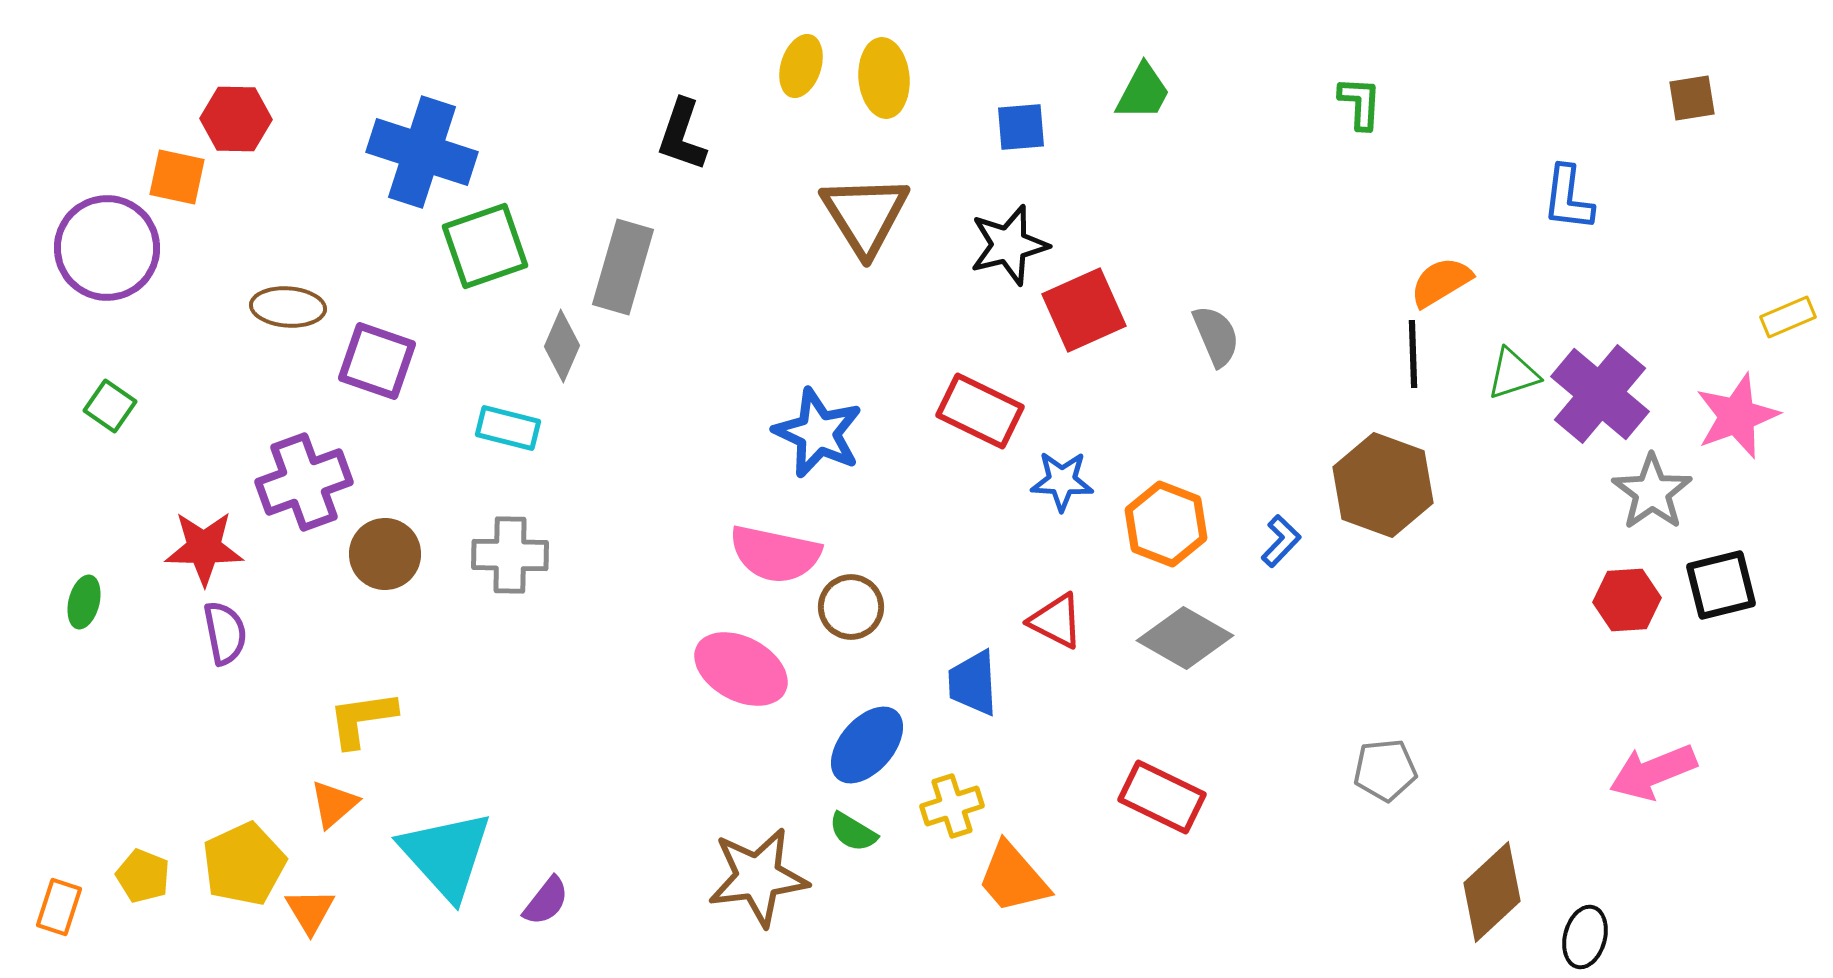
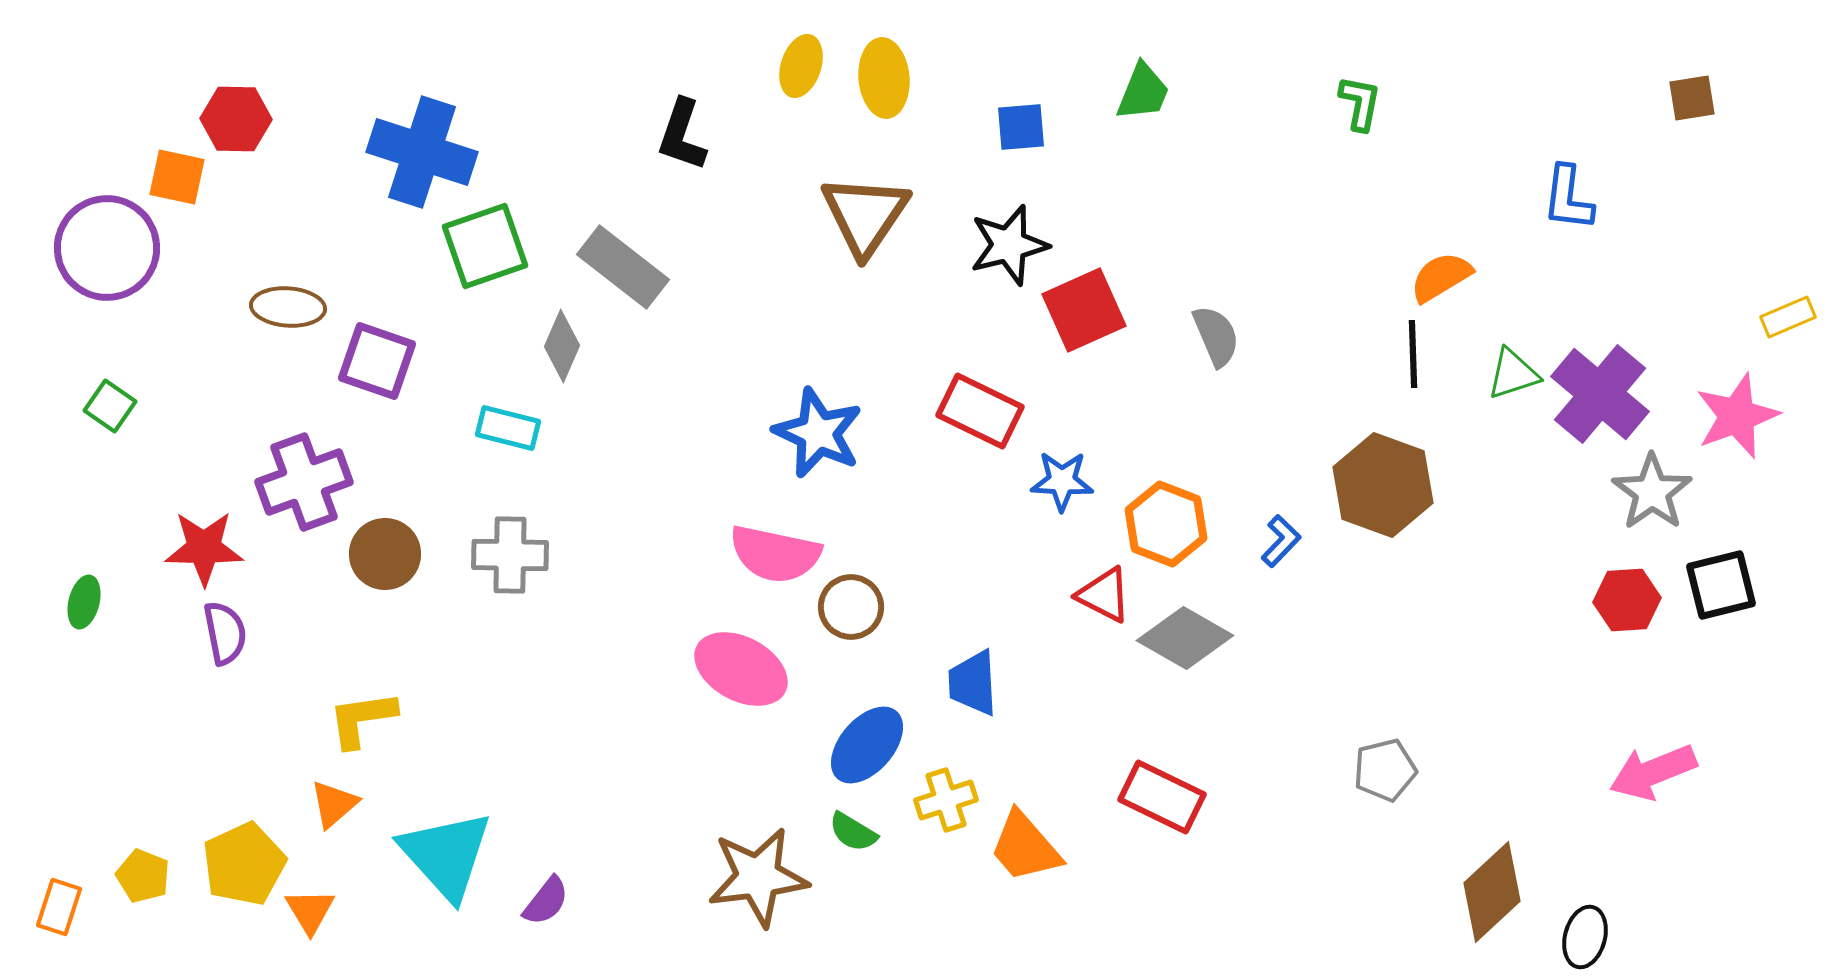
green trapezoid at (1143, 92): rotated 6 degrees counterclockwise
green L-shape at (1360, 103): rotated 8 degrees clockwise
brown triangle at (865, 215): rotated 6 degrees clockwise
gray rectangle at (623, 267): rotated 68 degrees counterclockwise
orange semicircle at (1441, 282): moved 5 px up
red triangle at (1056, 621): moved 48 px right, 26 px up
gray pentagon at (1385, 770): rotated 8 degrees counterclockwise
yellow cross at (952, 806): moved 6 px left, 6 px up
orange trapezoid at (1013, 878): moved 12 px right, 31 px up
